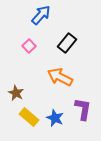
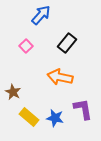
pink square: moved 3 px left
orange arrow: rotated 15 degrees counterclockwise
brown star: moved 3 px left, 1 px up
purple L-shape: rotated 20 degrees counterclockwise
blue star: rotated 12 degrees counterclockwise
